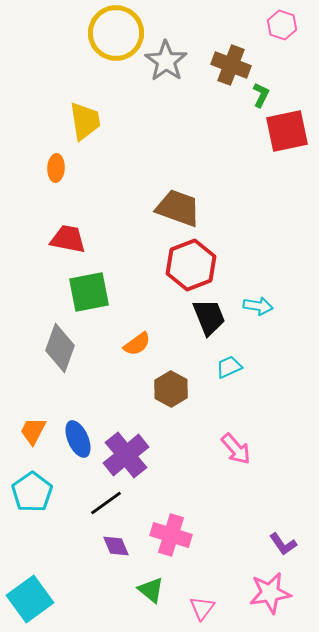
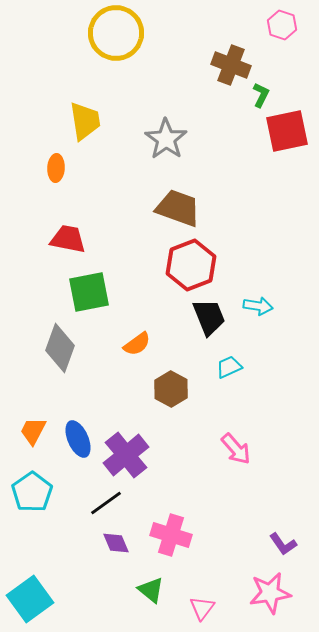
gray star: moved 78 px down
purple diamond: moved 3 px up
